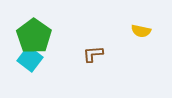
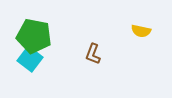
green pentagon: rotated 24 degrees counterclockwise
brown L-shape: rotated 65 degrees counterclockwise
